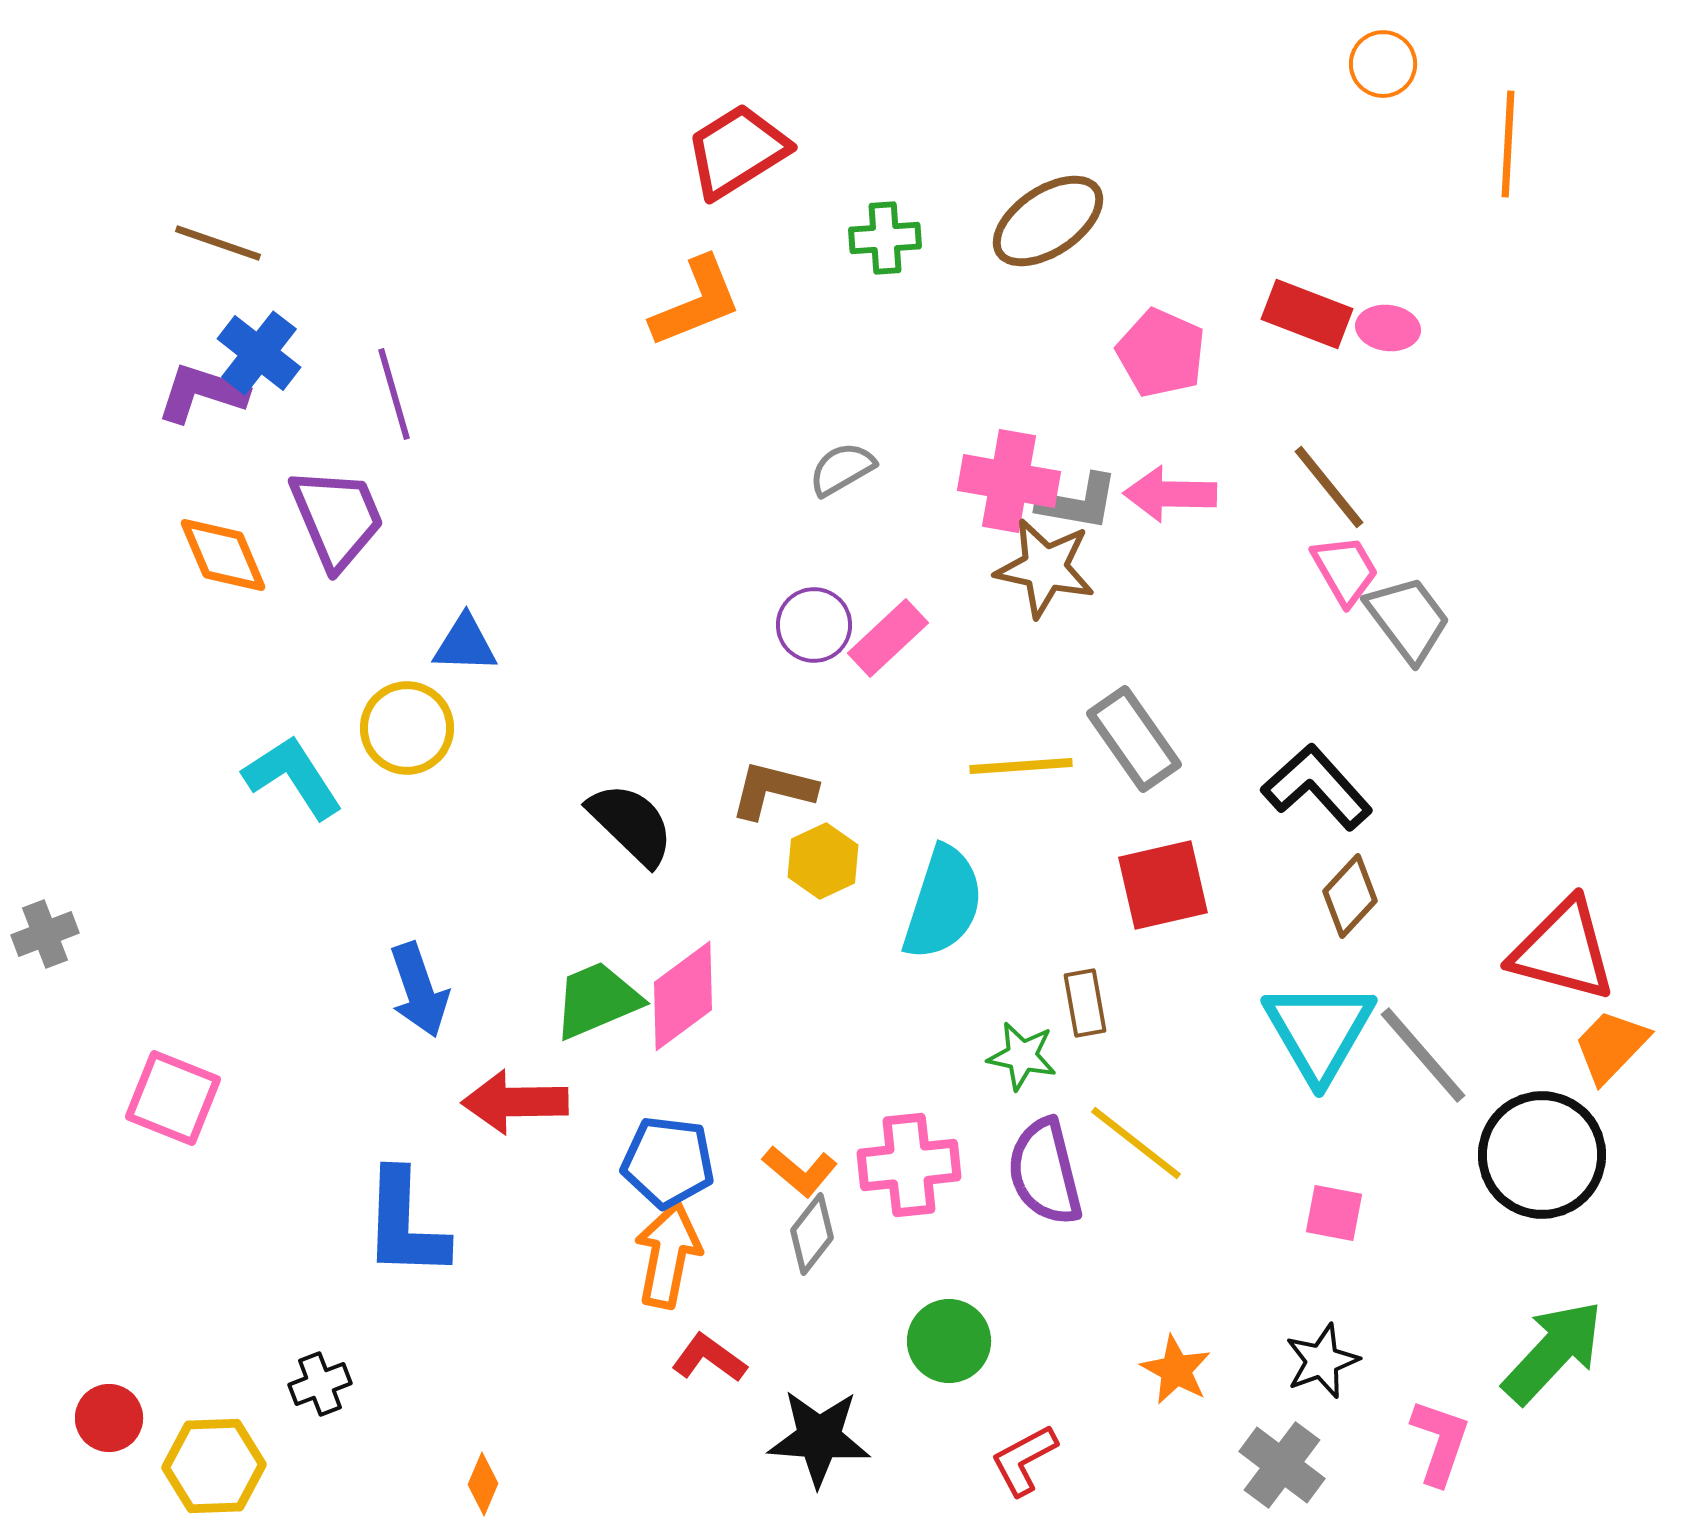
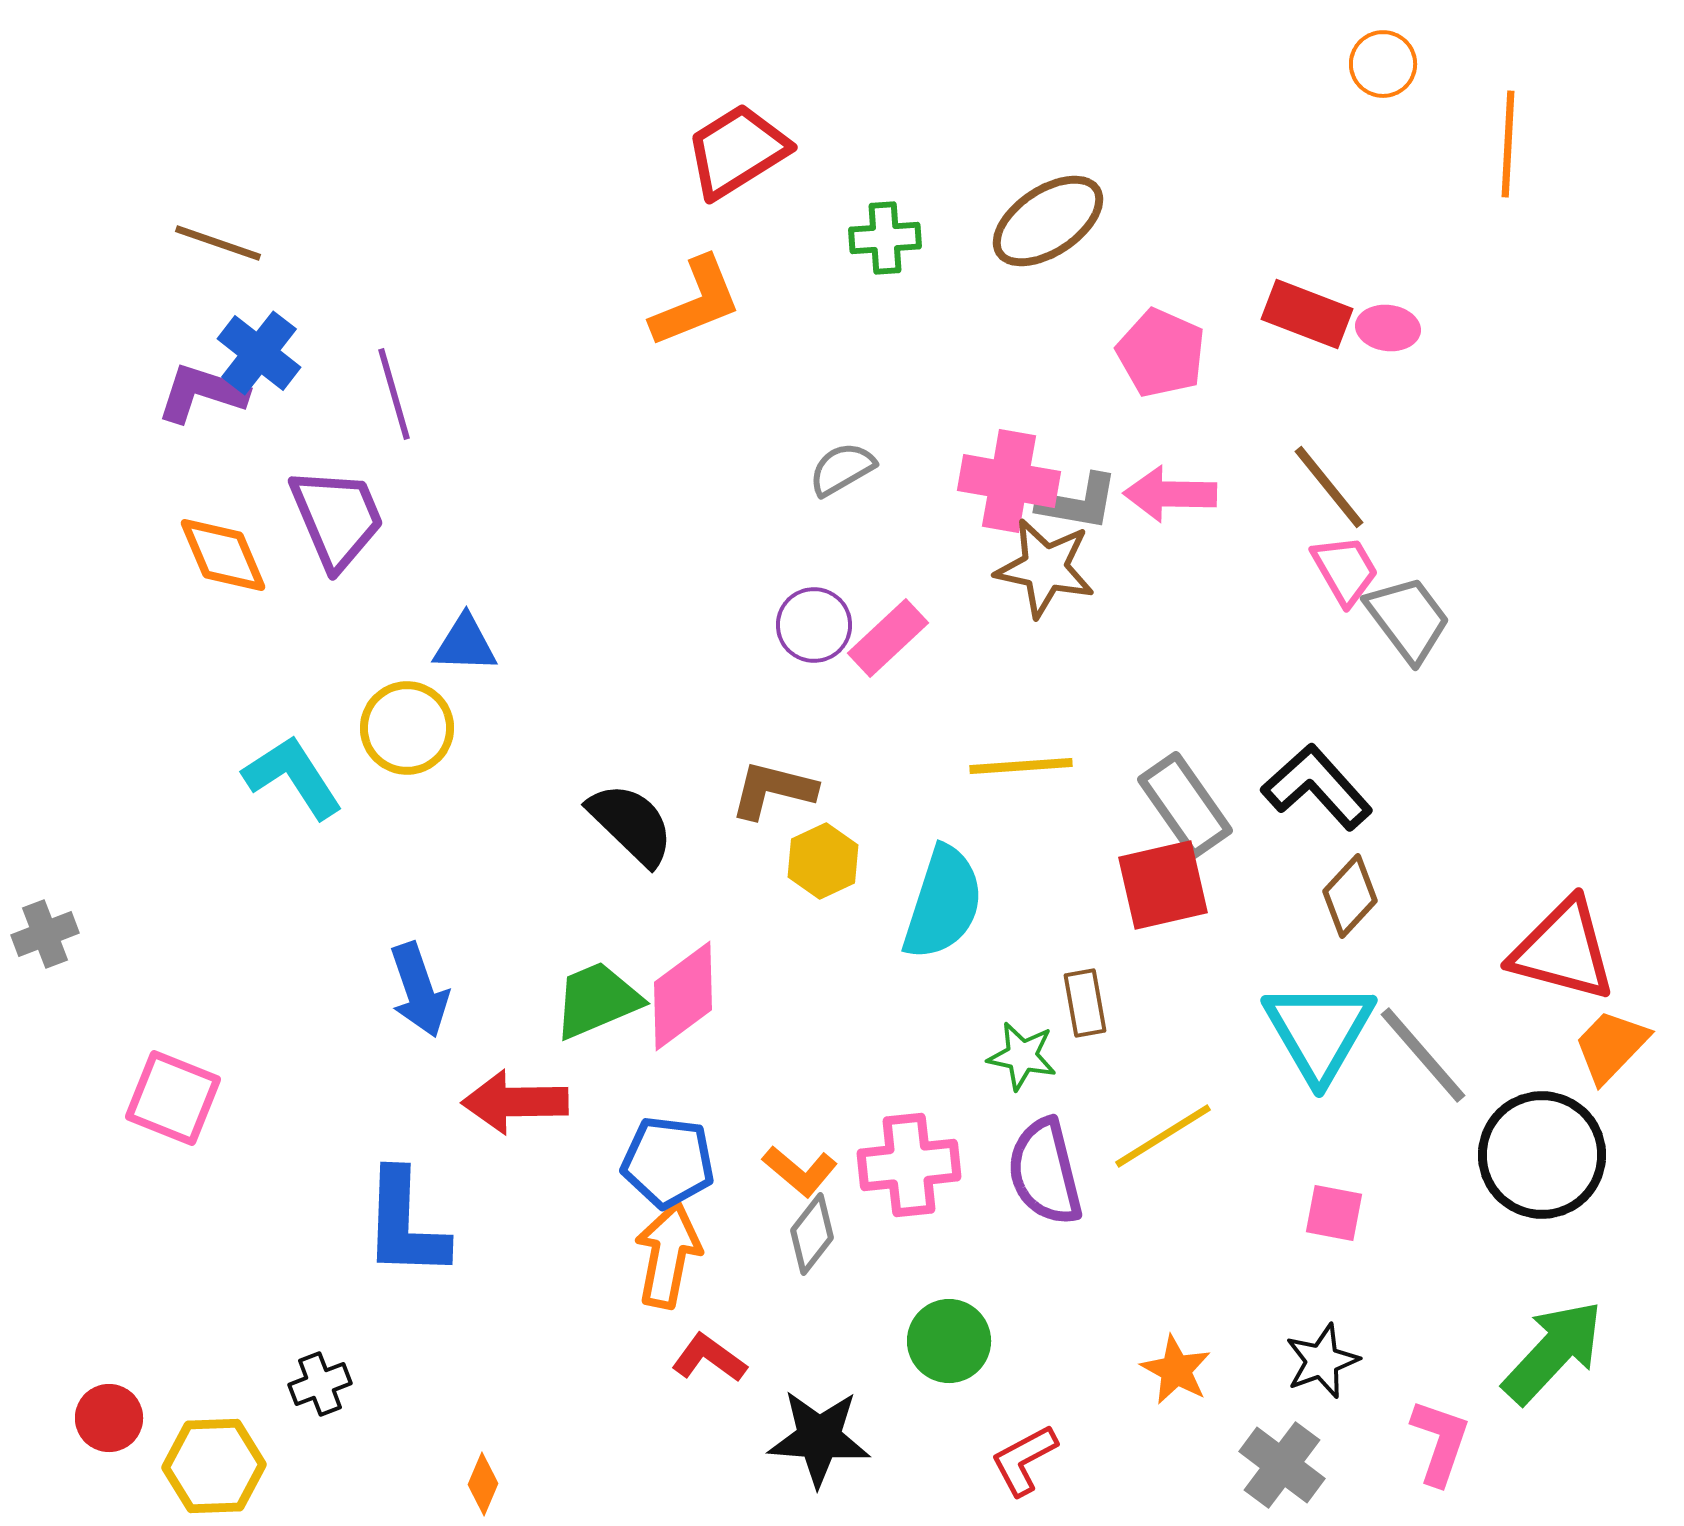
gray rectangle at (1134, 739): moved 51 px right, 66 px down
yellow line at (1136, 1143): moved 27 px right, 7 px up; rotated 70 degrees counterclockwise
